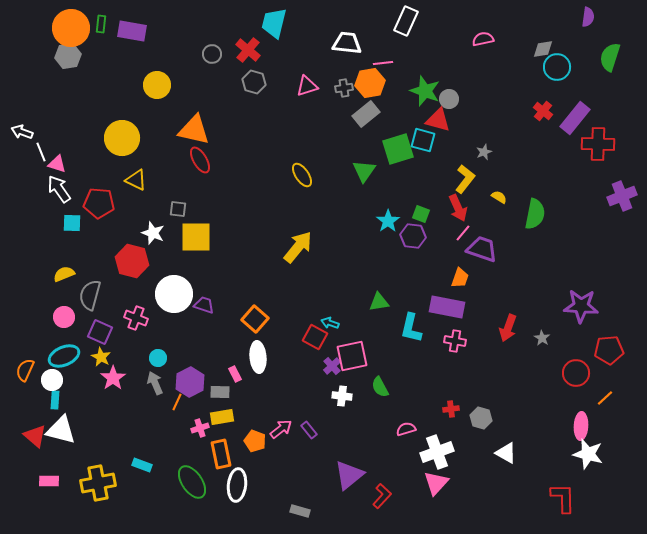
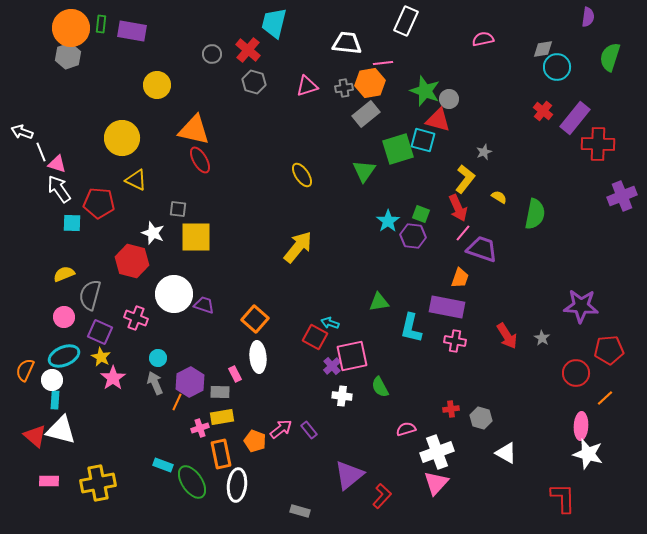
gray hexagon at (68, 56): rotated 10 degrees counterclockwise
red arrow at (508, 328): moved 1 px left, 8 px down; rotated 52 degrees counterclockwise
cyan rectangle at (142, 465): moved 21 px right
